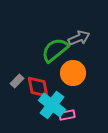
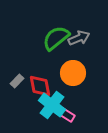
green semicircle: moved 1 px right, 12 px up
red diamond: moved 2 px right, 1 px up
pink rectangle: rotated 42 degrees clockwise
